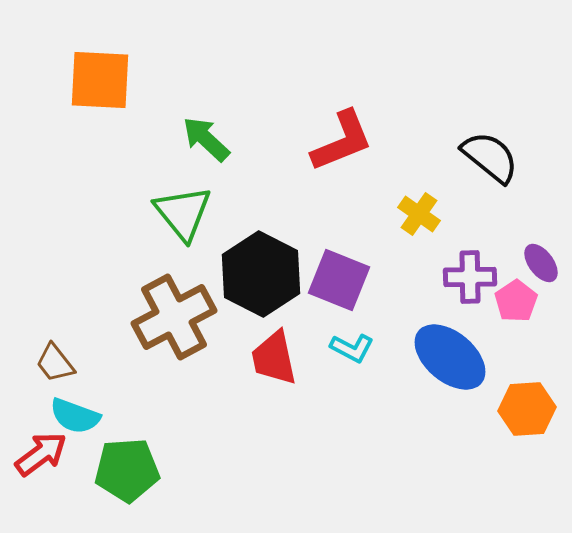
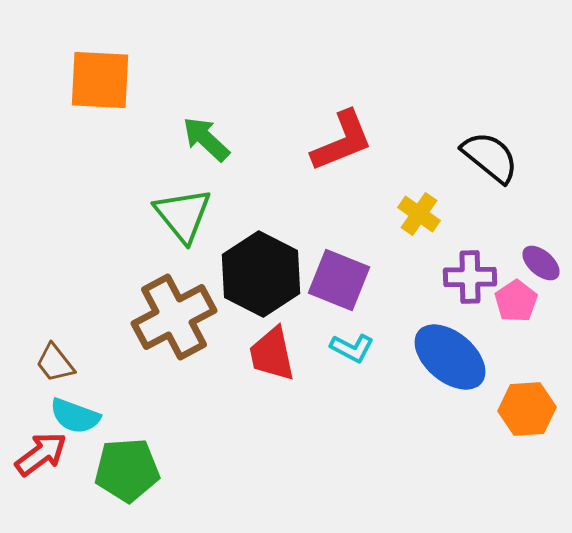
green triangle: moved 2 px down
purple ellipse: rotated 12 degrees counterclockwise
red trapezoid: moved 2 px left, 4 px up
